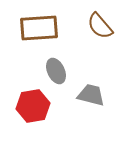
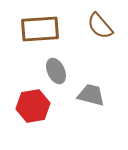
brown rectangle: moved 1 px right, 1 px down
